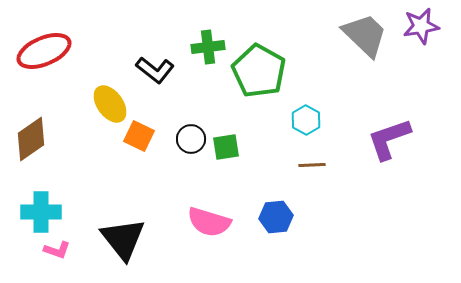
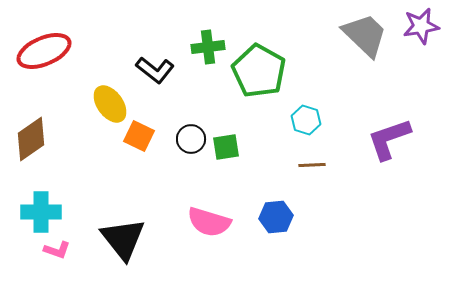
cyan hexagon: rotated 12 degrees counterclockwise
